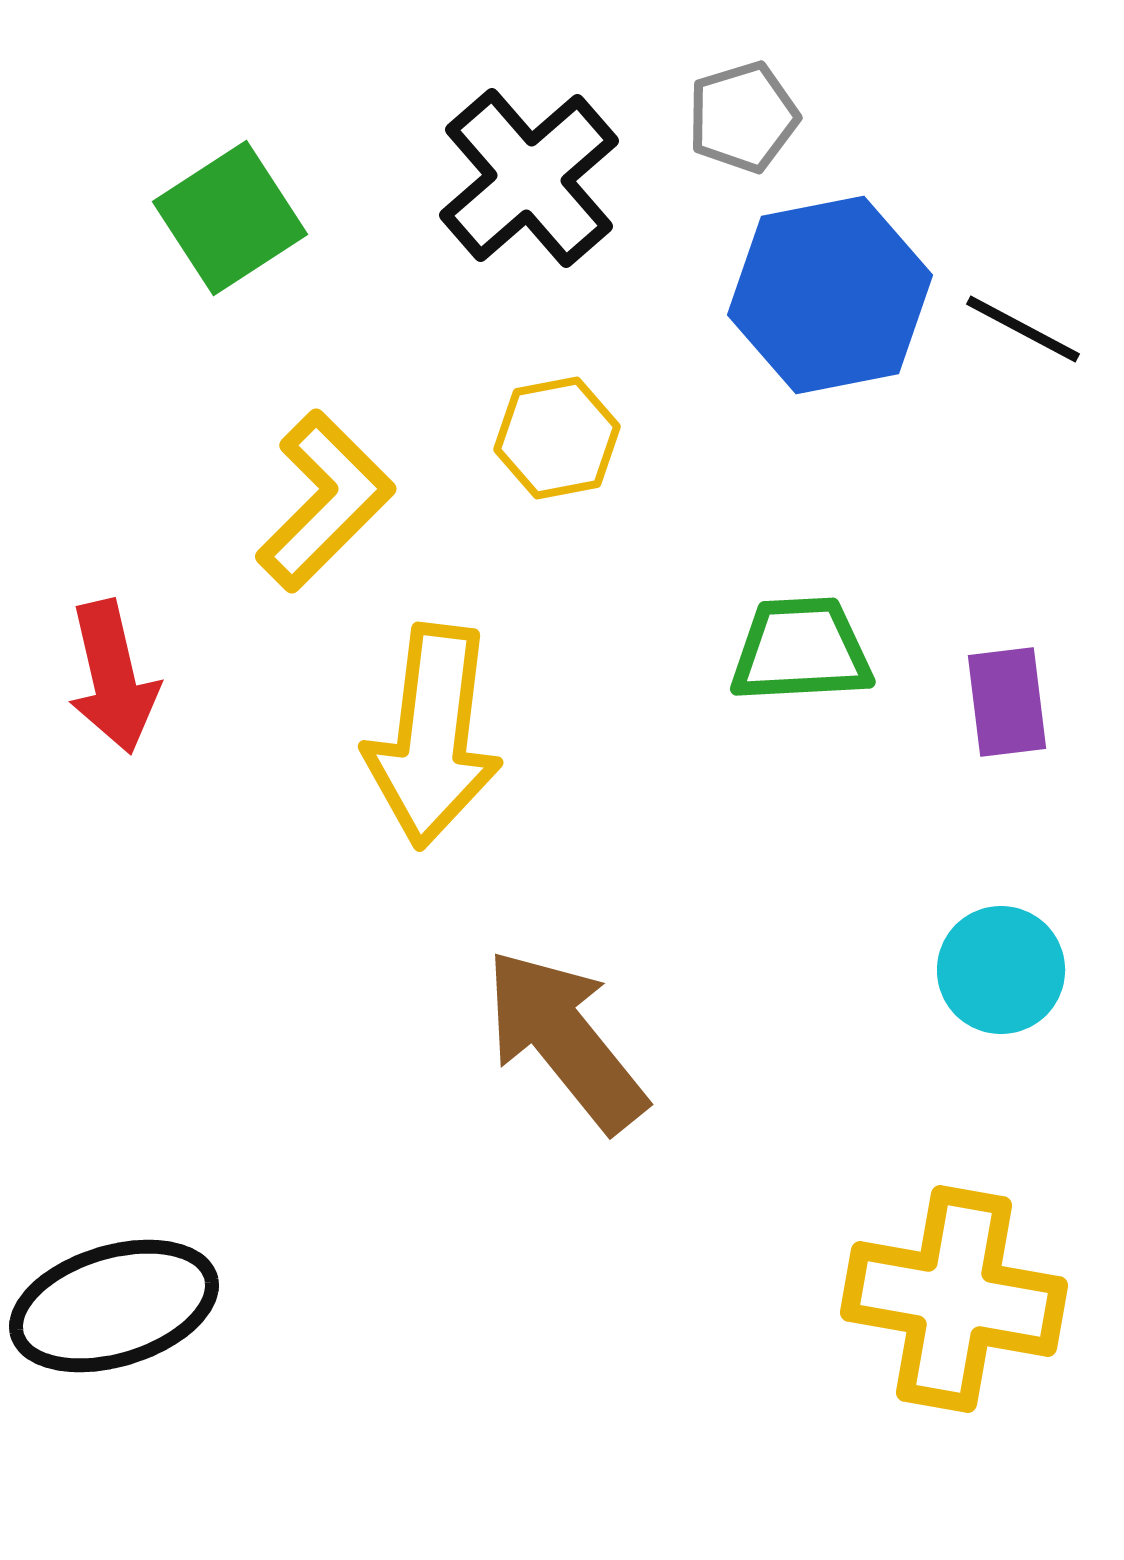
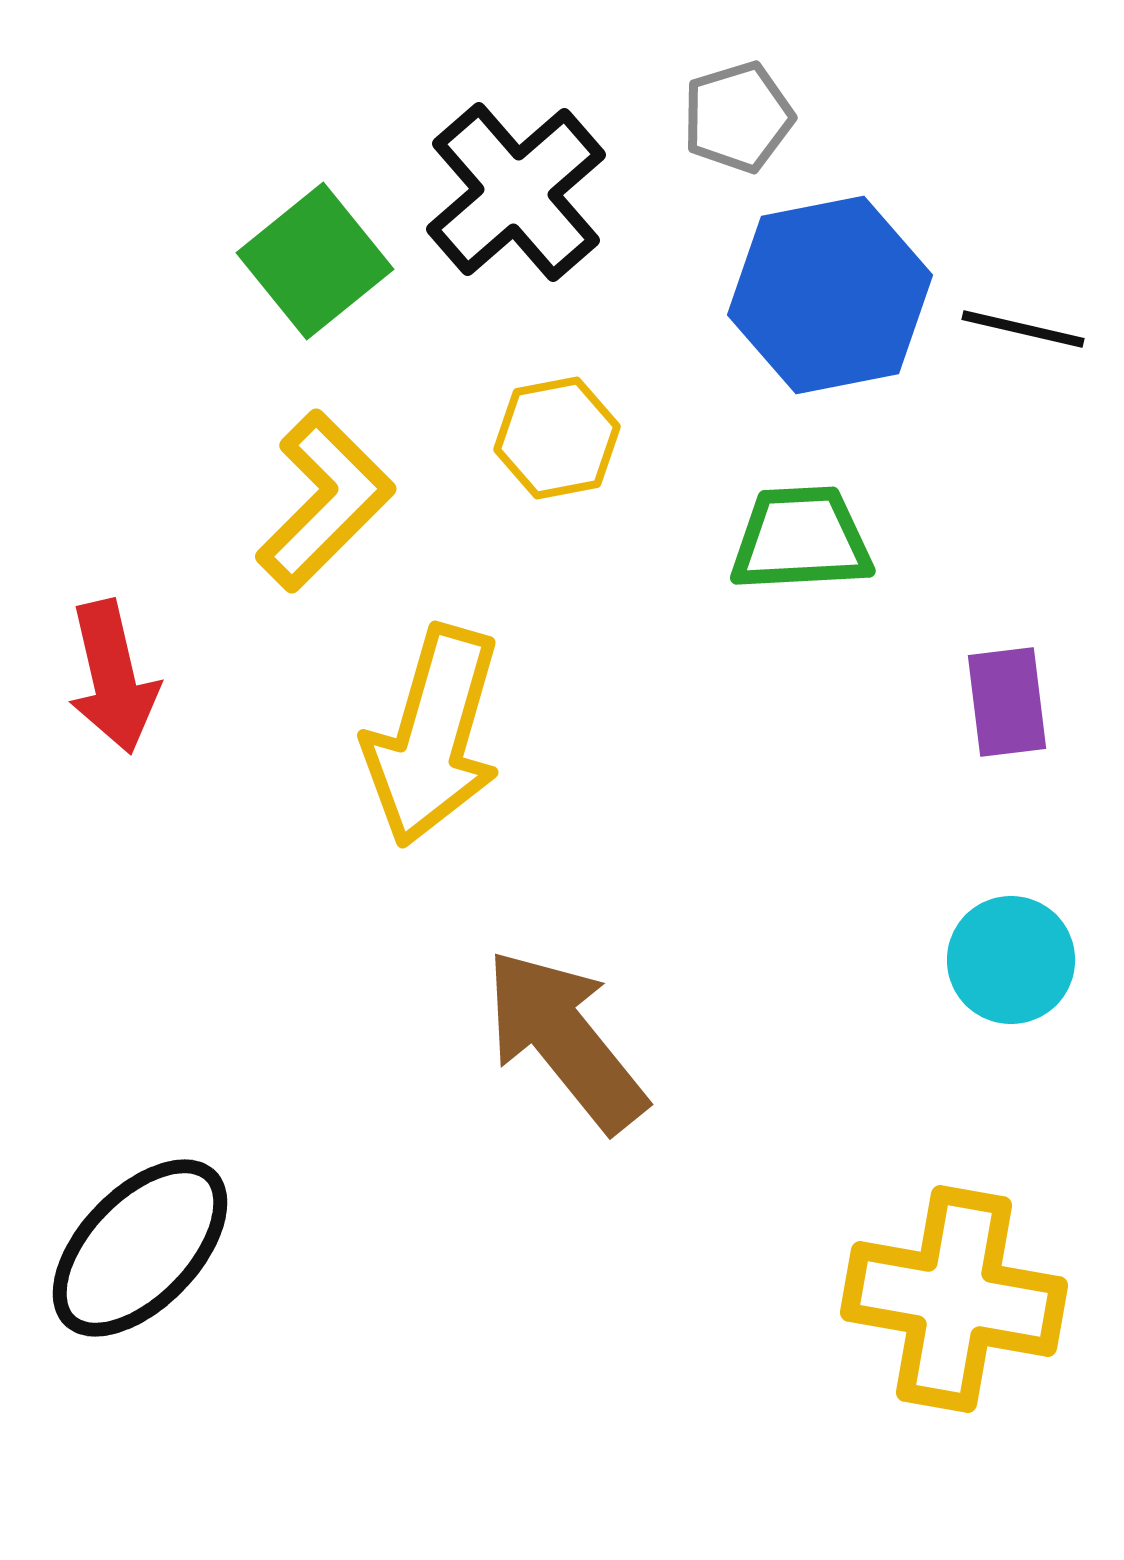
gray pentagon: moved 5 px left
black cross: moved 13 px left, 14 px down
green square: moved 85 px right, 43 px down; rotated 6 degrees counterclockwise
black line: rotated 15 degrees counterclockwise
green trapezoid: moved 111 px up
yellow arrow: rotated 9 degrees clockwise
cyan circle: moved 10 px right, 10 px up
black ellipse: moved 26 px right, 58 px up; rotated 29 degrees counterclockwise
